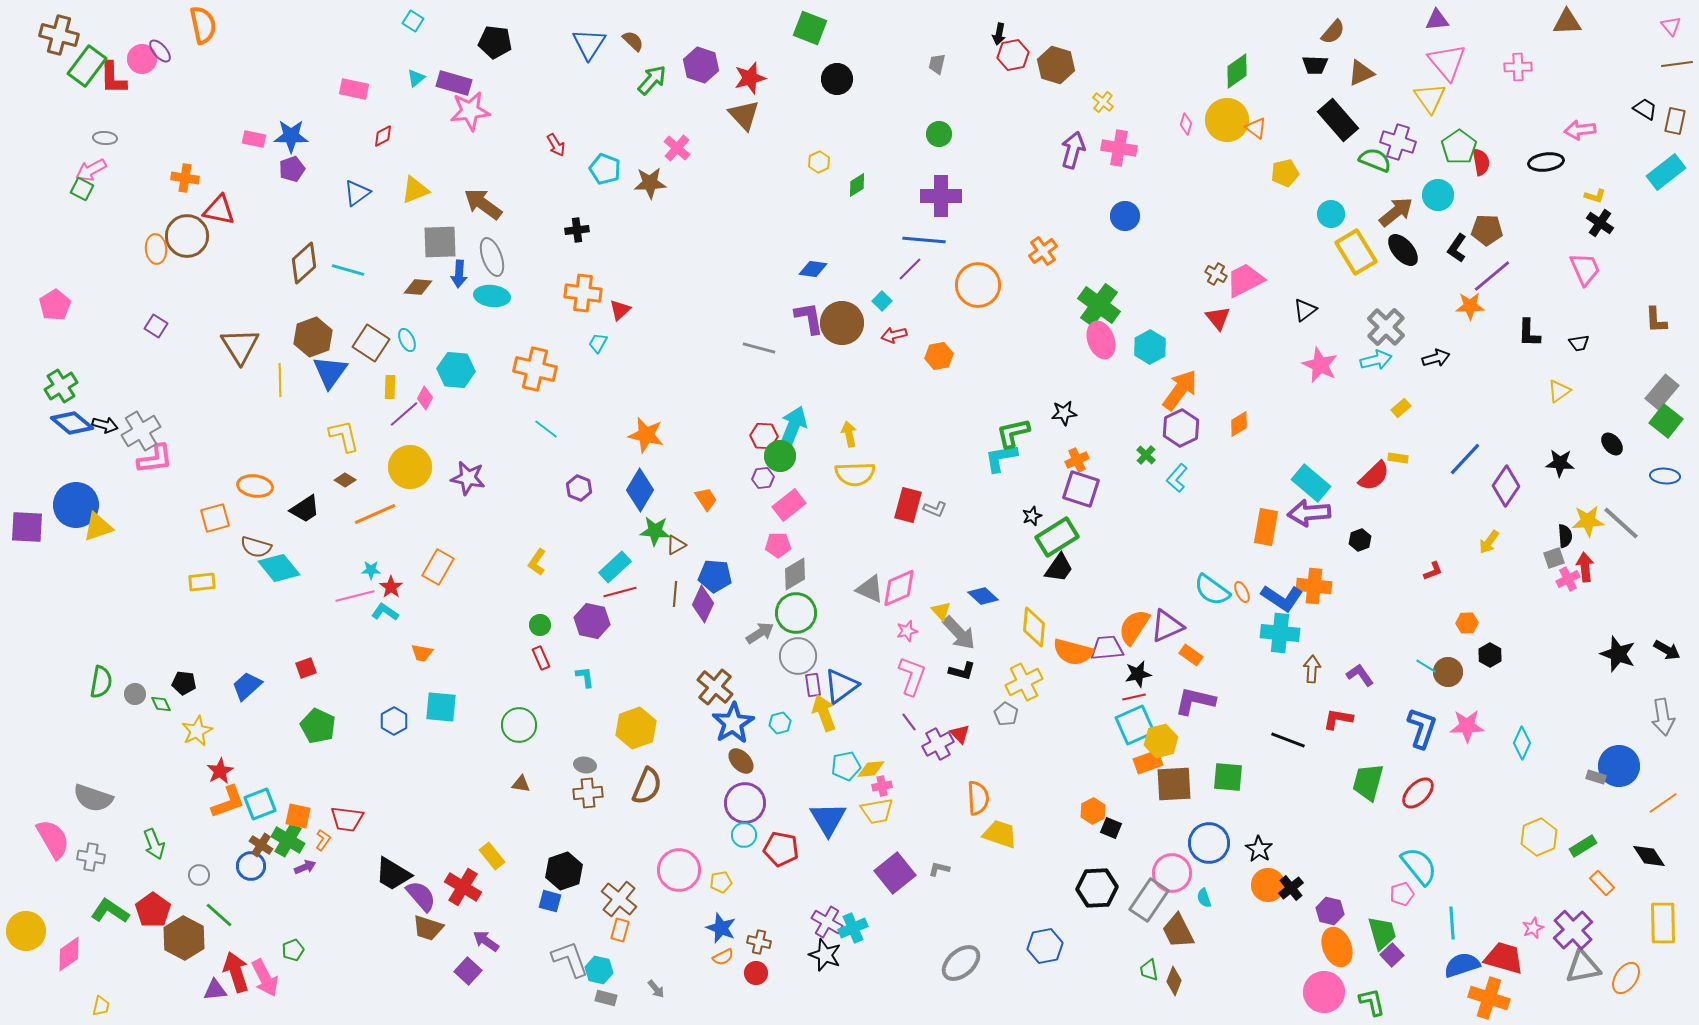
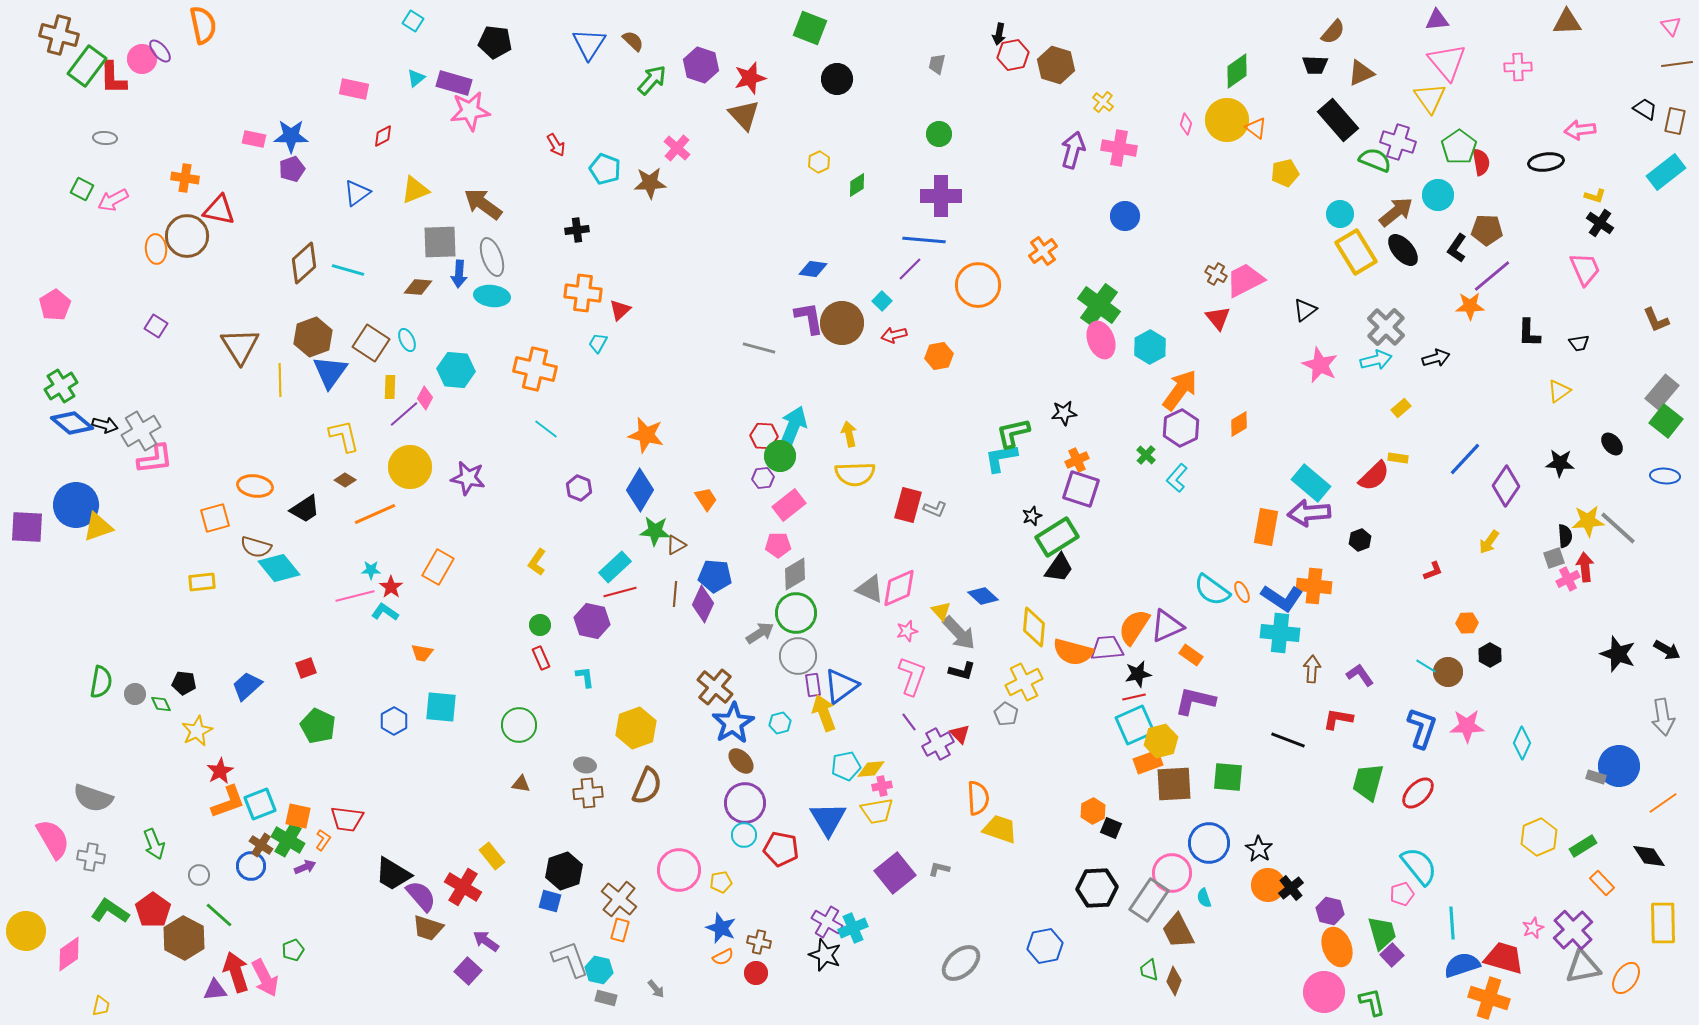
pink arrow at (91, 170): moved 22 px right, 30 px down
cyan circle at (1331, 214): moved 9 px right
brown L-shape at (1656, 320): rotated 20 degrees counterclockwise
gray line at (1621, 523): moved 3 px left, 5 px down
yellow trapezoid at (1000, 834): moved 5 px up
